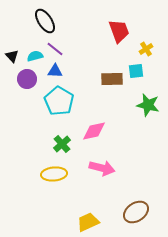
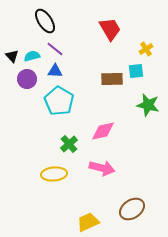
red trapezoid: moved 9 px left, 2 px up; rotated 10 degrees counterclockwise
cyan semicircle: moved 3 px left
pink diamond: moved 9 px right
green cross: moved 7 px right
brown ellipse: moved 4 px left, 3 px up
